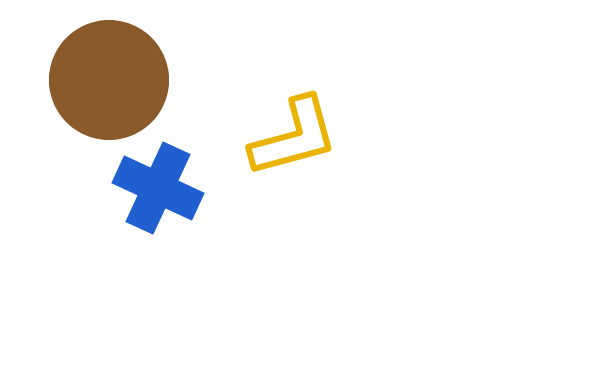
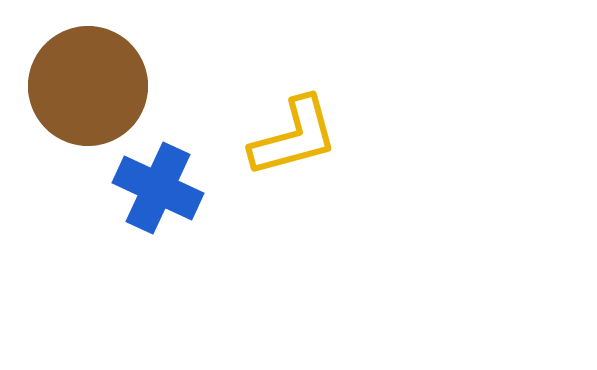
brown circle: moved 21 px left, 6 px down
